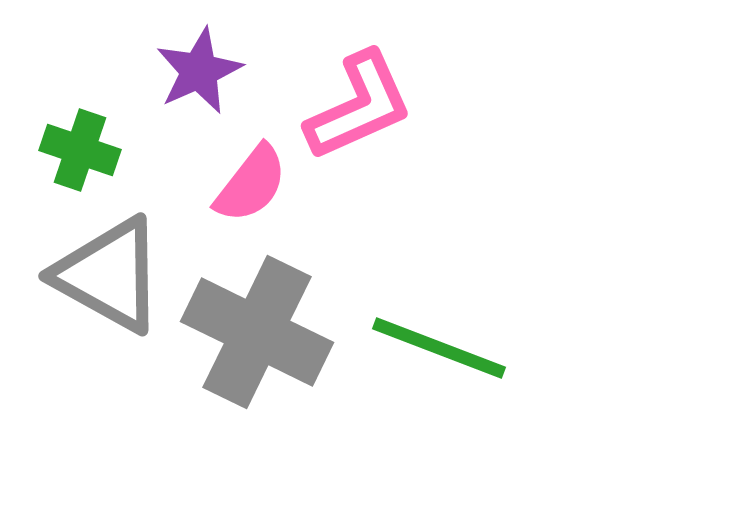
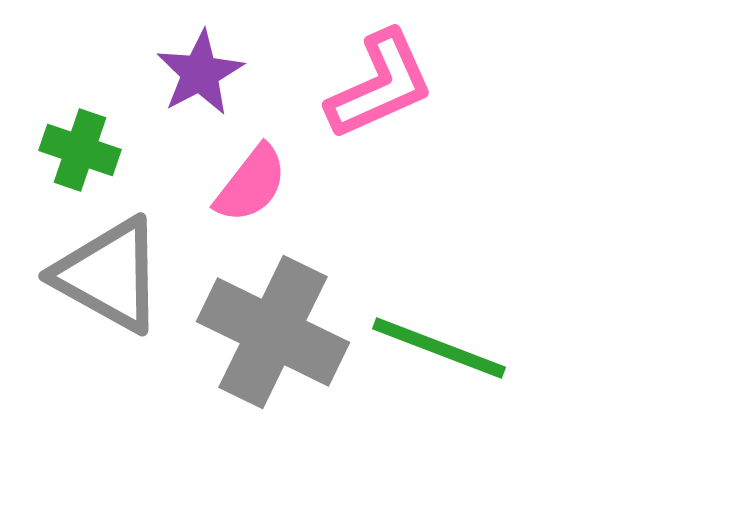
purple star: moved 1 px right, 2 px down; rotated 4 degrees counterclockwise
pink L-shape: moved 21 px right, 21 px up
gray cross: moved 16 px right
